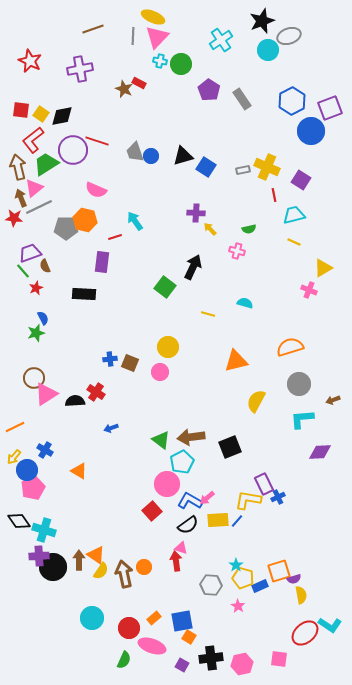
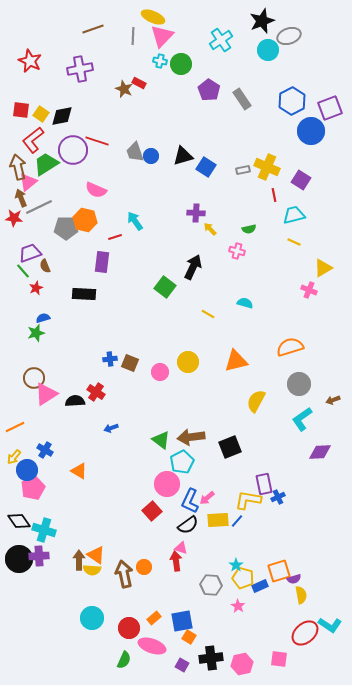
pink triangle at (157, 37): moved 5 px right, 1 px up
pink triangle at (34, 188): moved 6 px left, 6 px up
yellow line at (208, 314): rotated 16 degrees clockwise
blue semicircle at (43, 318): rotated 80 degrees counterclockwise
yellow circle at (168, 347): moved 20 px right, 15 px down
cyan L-shape at (302, 419): rotated 30 degrees counterclockwise
purple rectangle at (264, 484): rotated 15 degrees clockwise
blue L-shape at (190, 501): rotated 95 degrees counterclockwise
black circle at (53, 567): moved 34 px left, 8 px up
yellow semicircle at (101, 571): moved 9 px left, 1 px up; rotated 60 degrees clockwise
